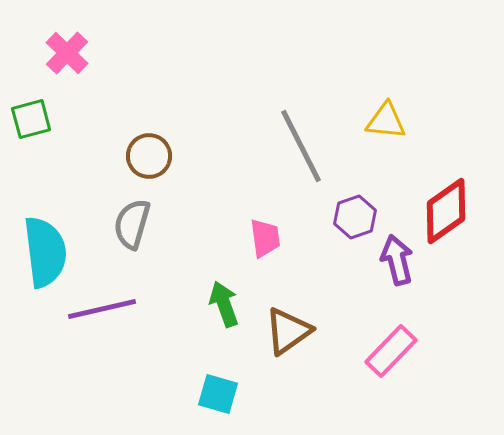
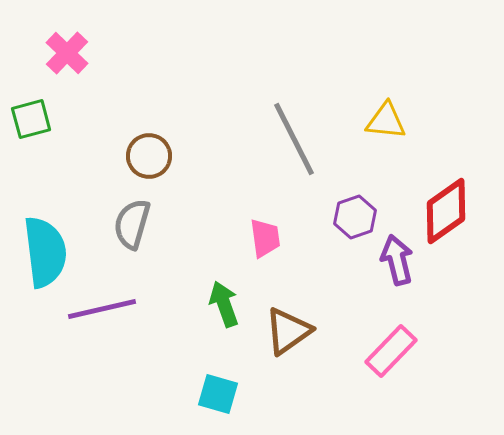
gray line: moved 7 px left, 7 px up
